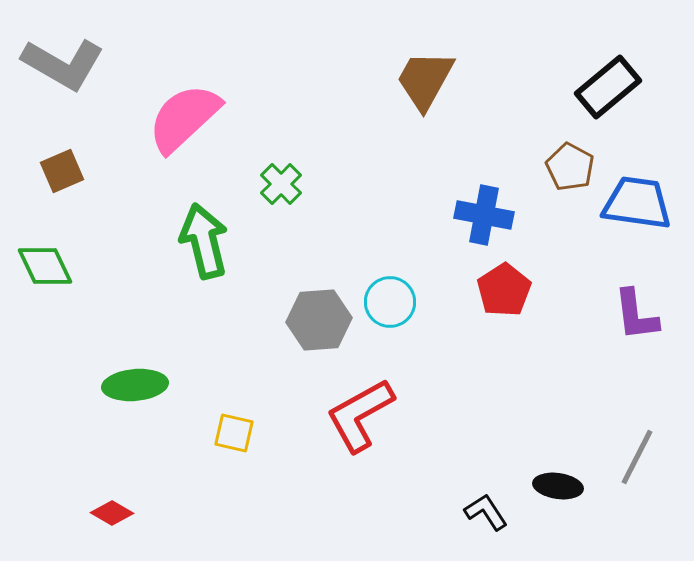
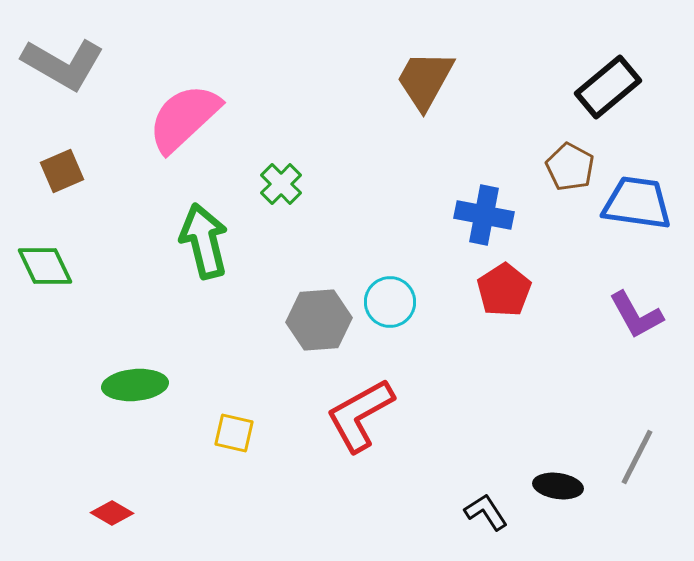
purple L-shape: rotated 22 degrees counterclockwise
